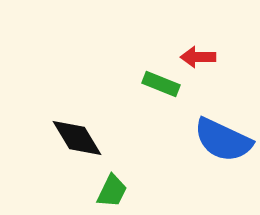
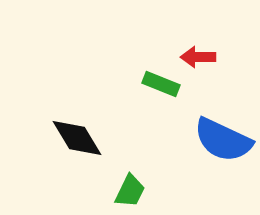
green trapezoid: moved 18 px right
